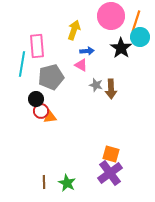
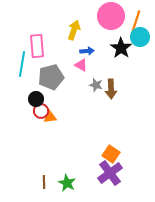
orange square: rotated 18 degrees clockwise
